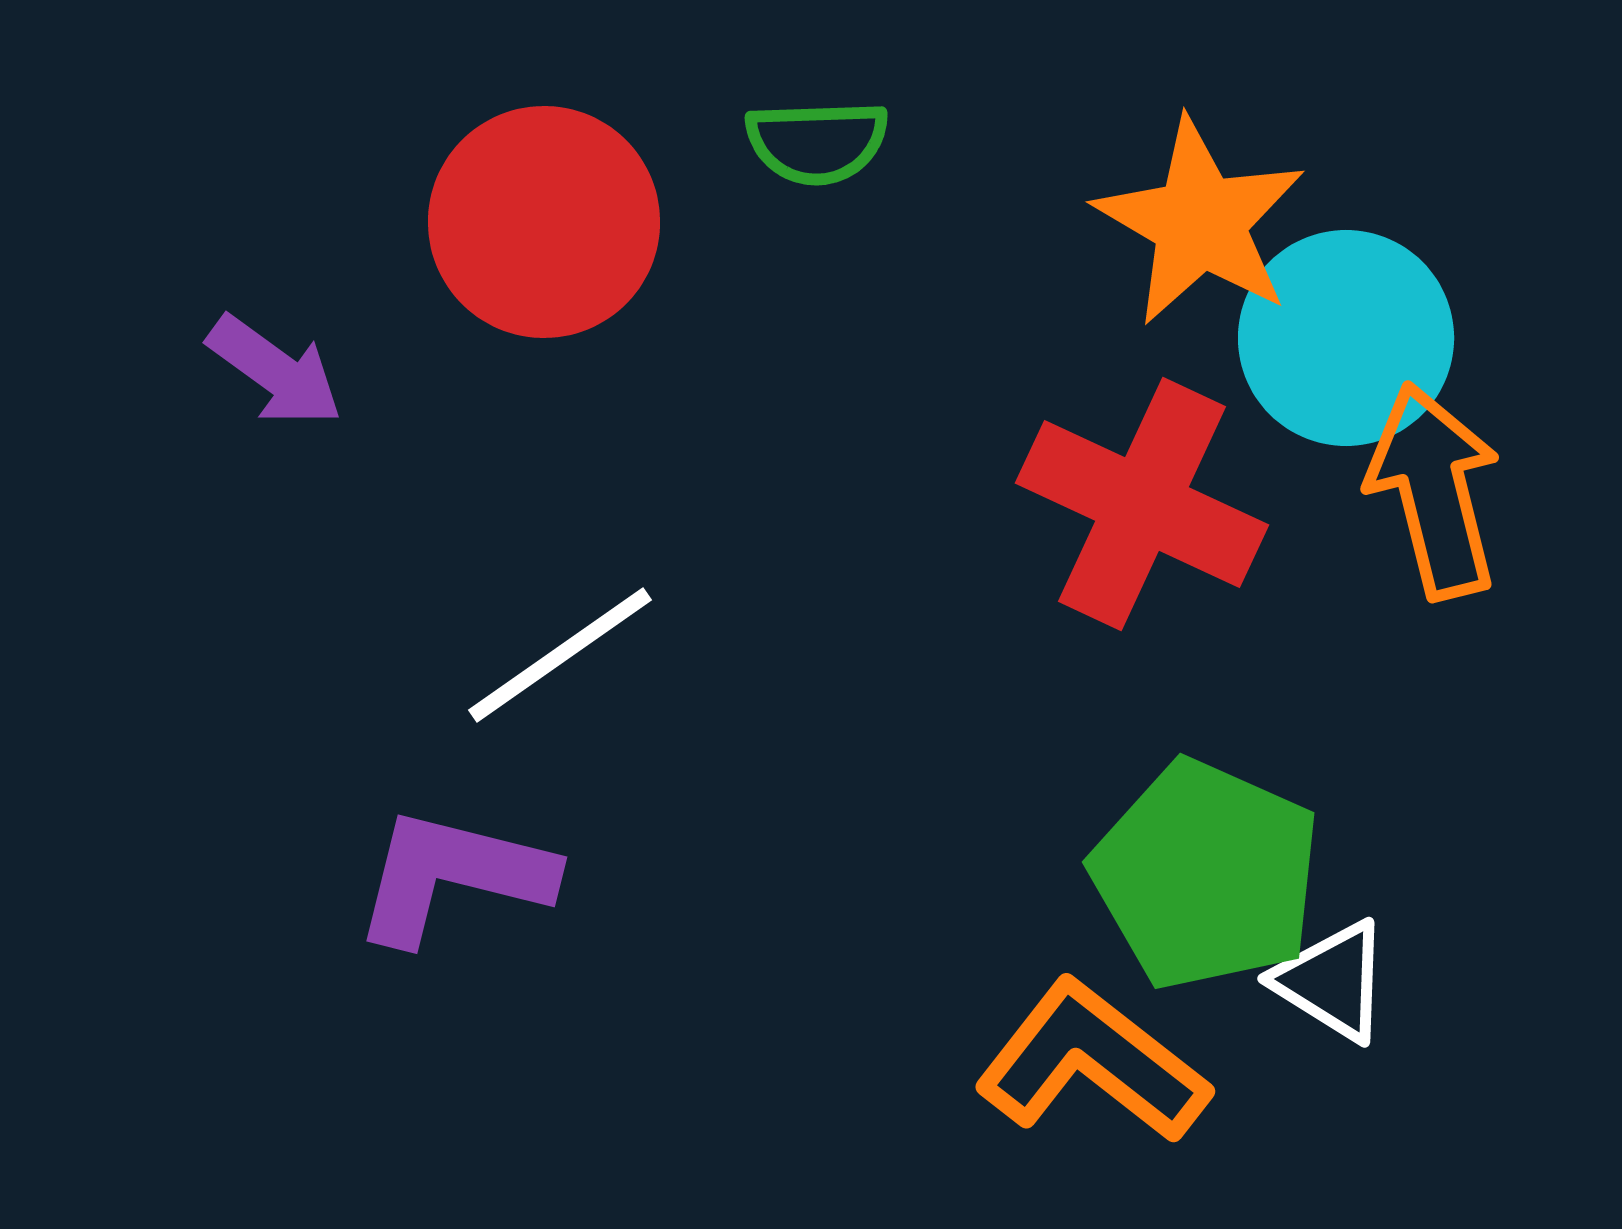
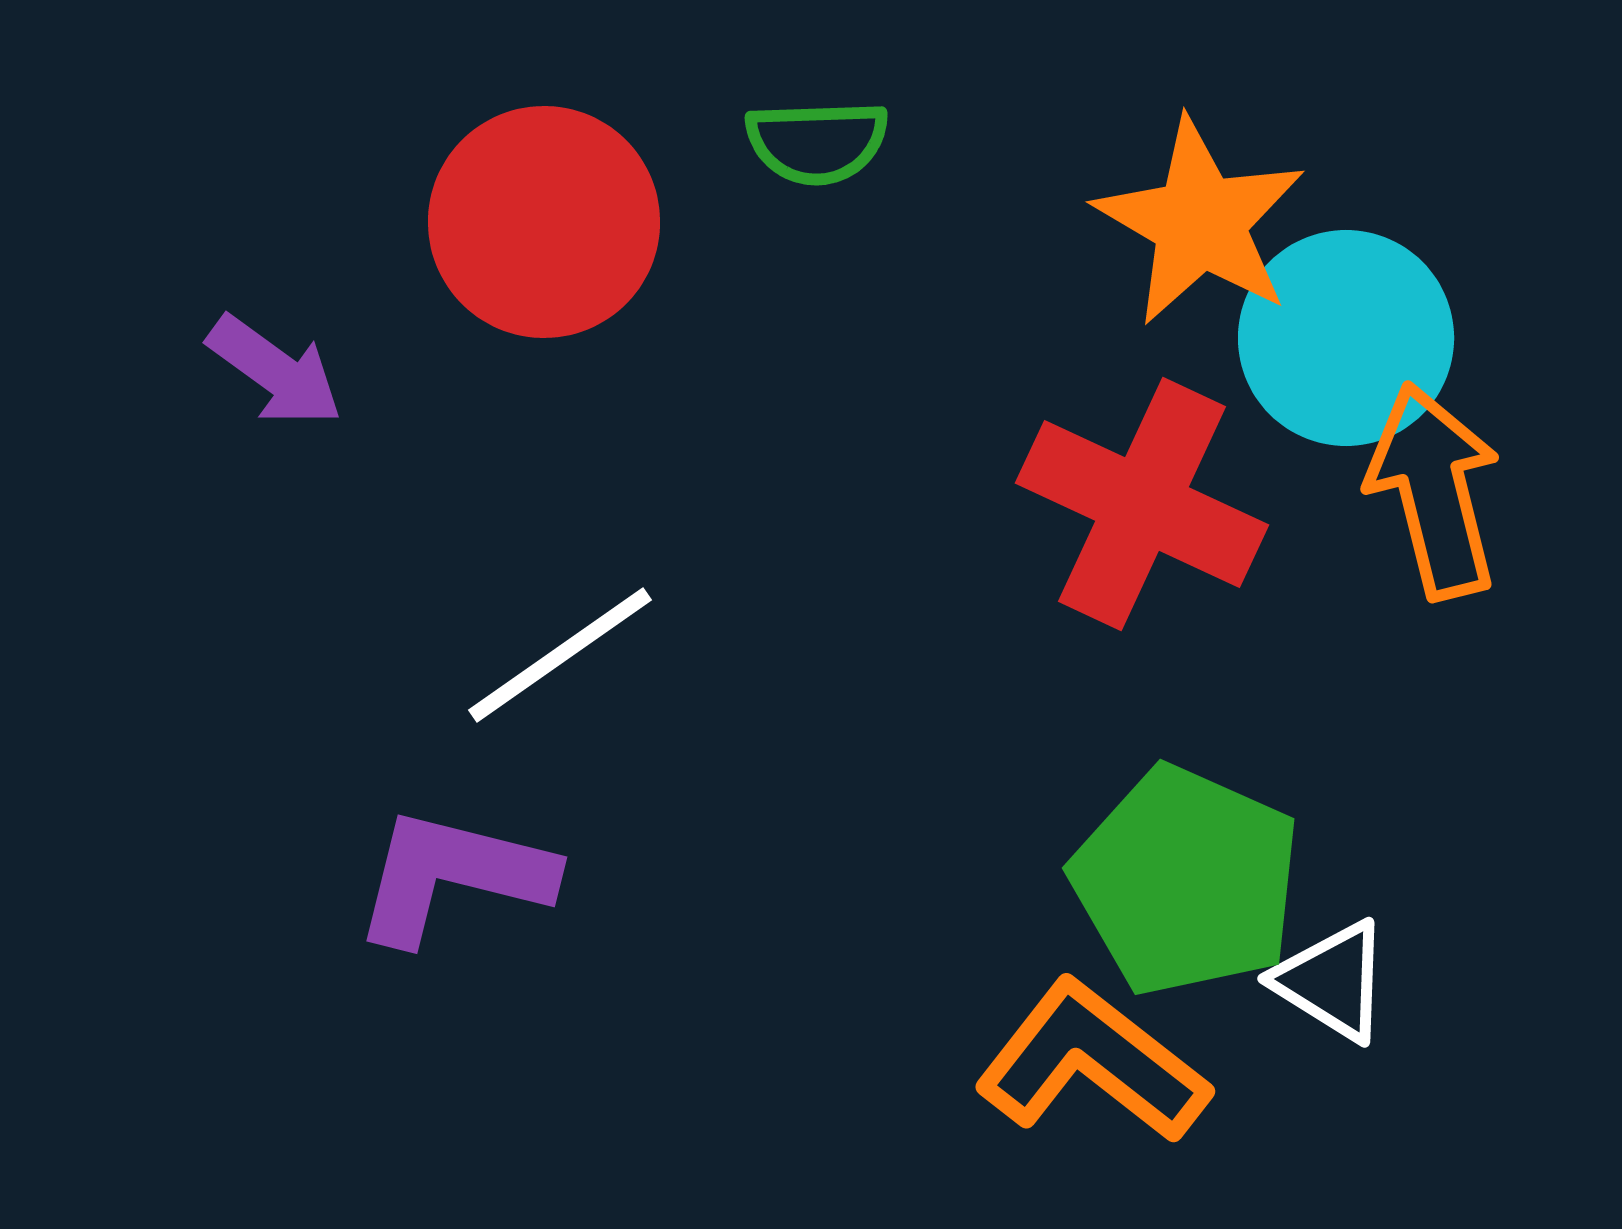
green pentagon: moved 20 px left, 6 px down
